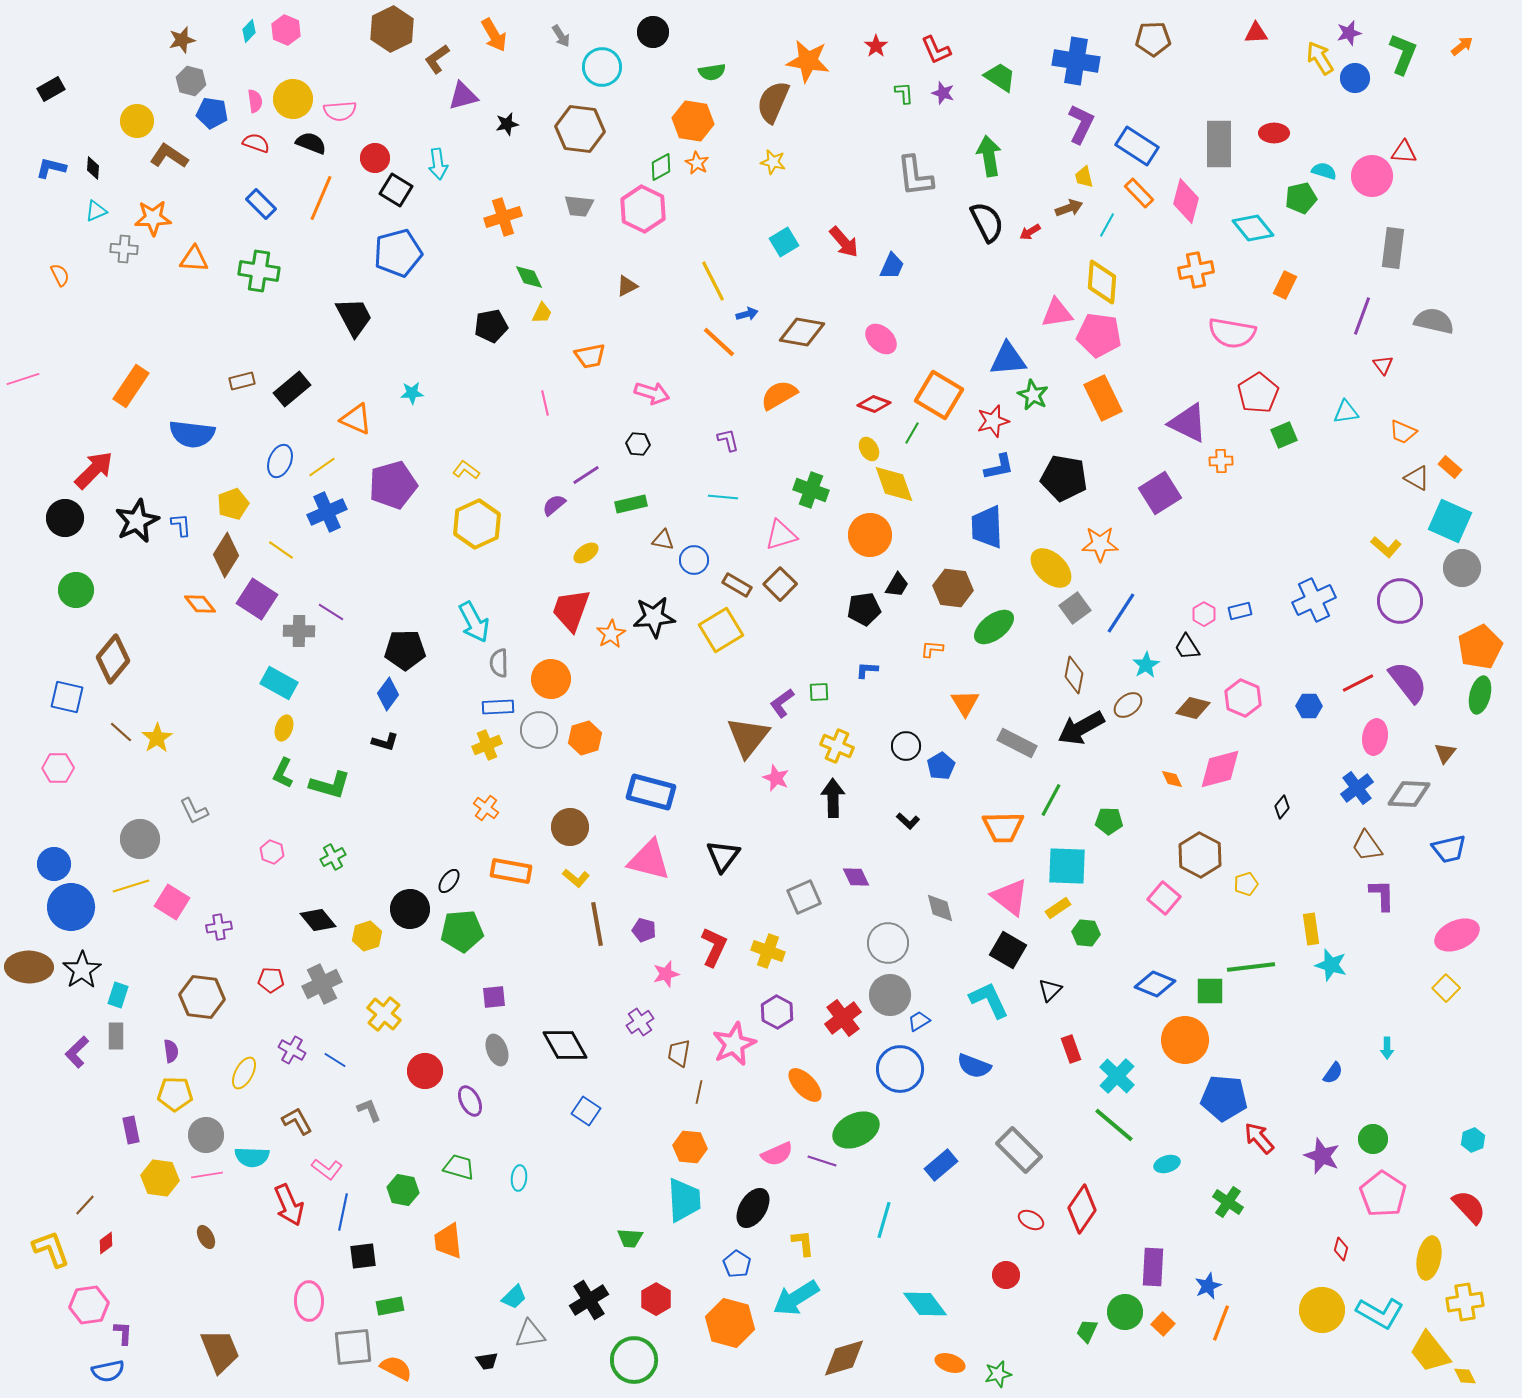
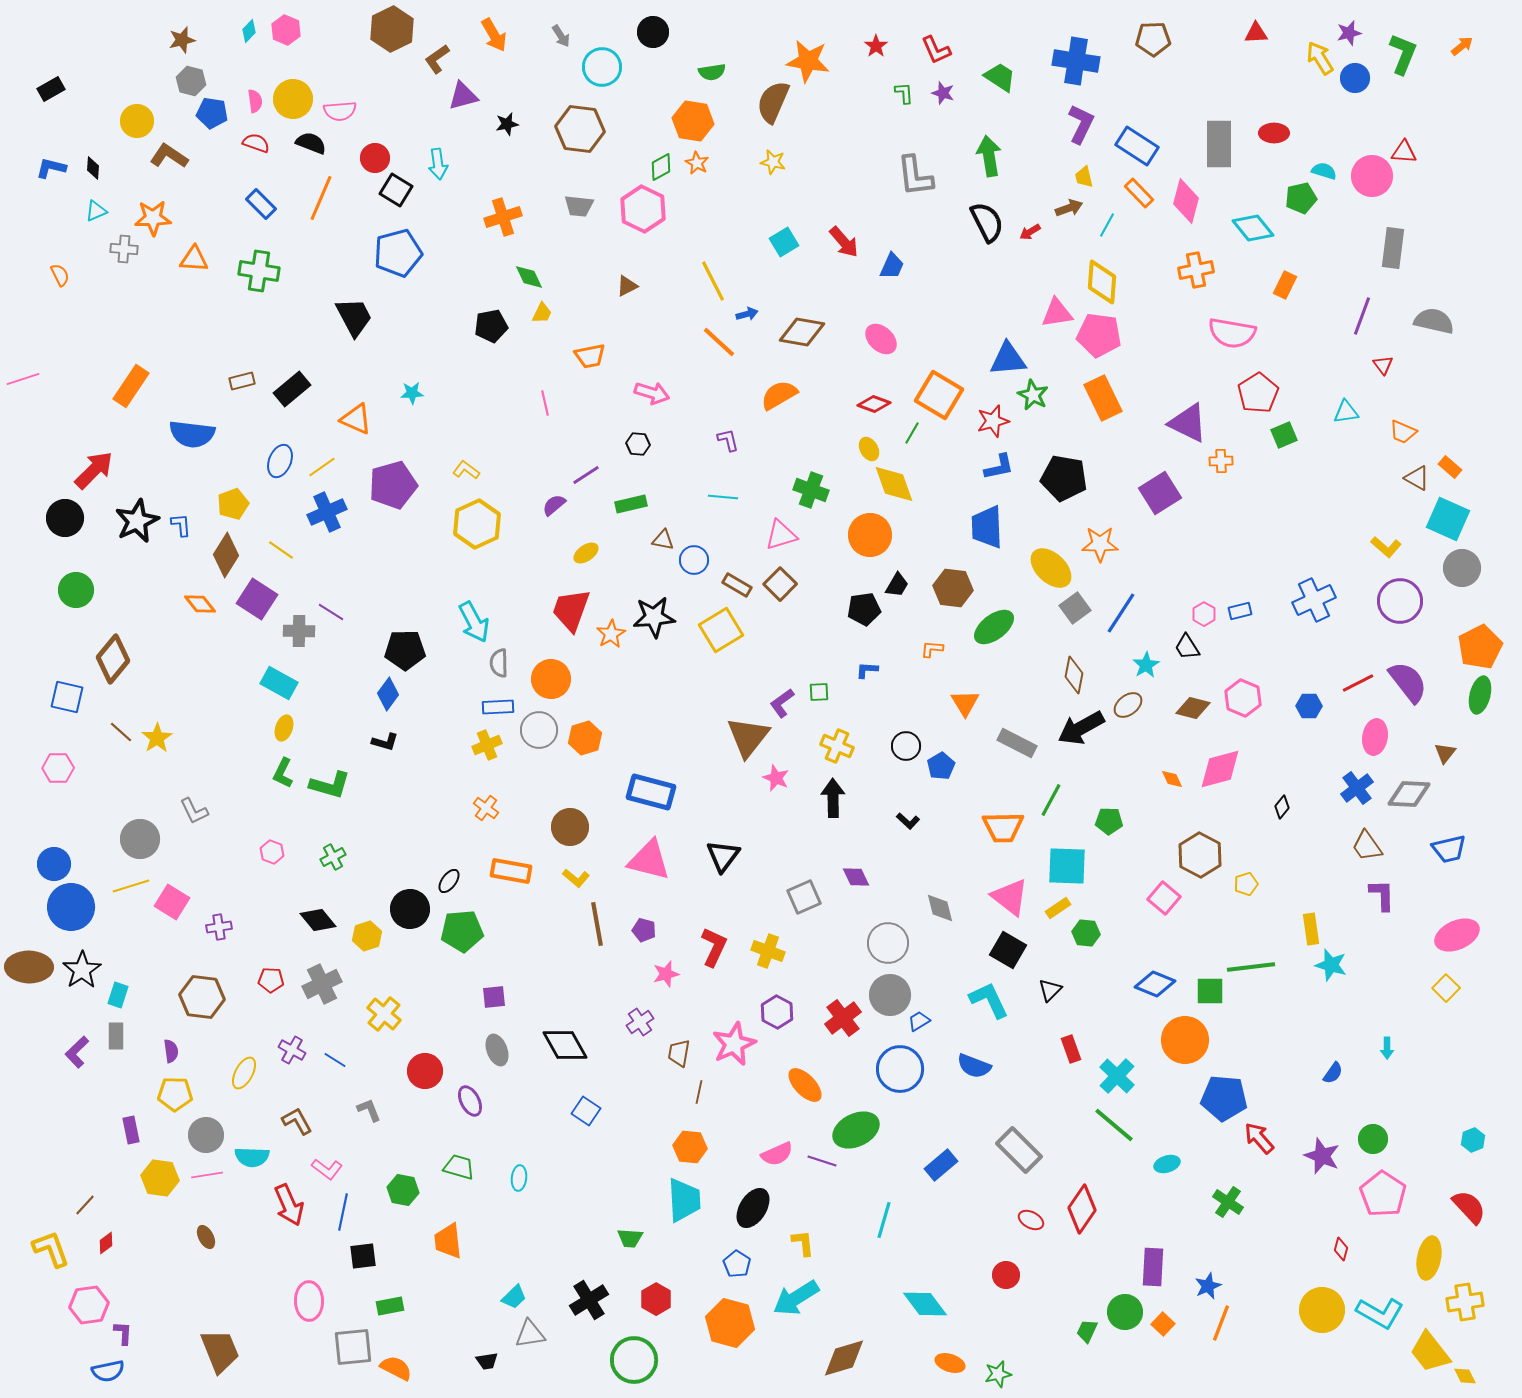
cyan square at (1450, 521): moved 2 px left, 2 px up
